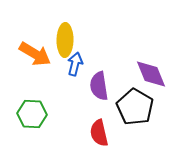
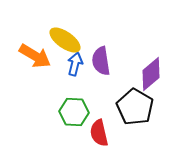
yellow ellipse: rotated 56 degrees counterclockwise
orange arrow: moved 2 px down
purple diamond: rotated 72 degrees clockwise
purple semicircle: moved 2 px right, 25 px up
green hexagon: moved 42 px right, 2 px up
